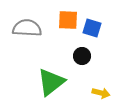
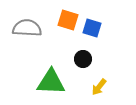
orange square: rotated 15 degrees clockwise
black circle: moved 1 px right, 3 px down
green triangle: rotated 40 degrees clockwise
yellow arrow: moved 2 px left, 6 px up; rotated 114 degrees clockwise
